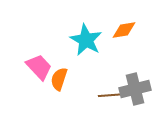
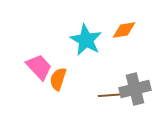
orange semicircle: moved 1 px left
